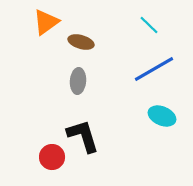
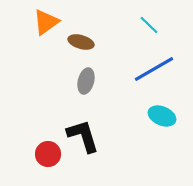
gray ellipse: moved 8 px right; rotated 10 degrees clockwise
red circle: moved 4 px left, 3 px up
